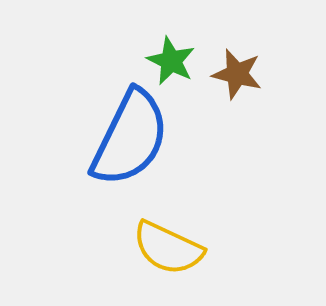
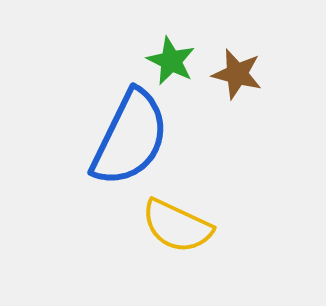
yellow semicircle: moved 9 px right, 22 px up
